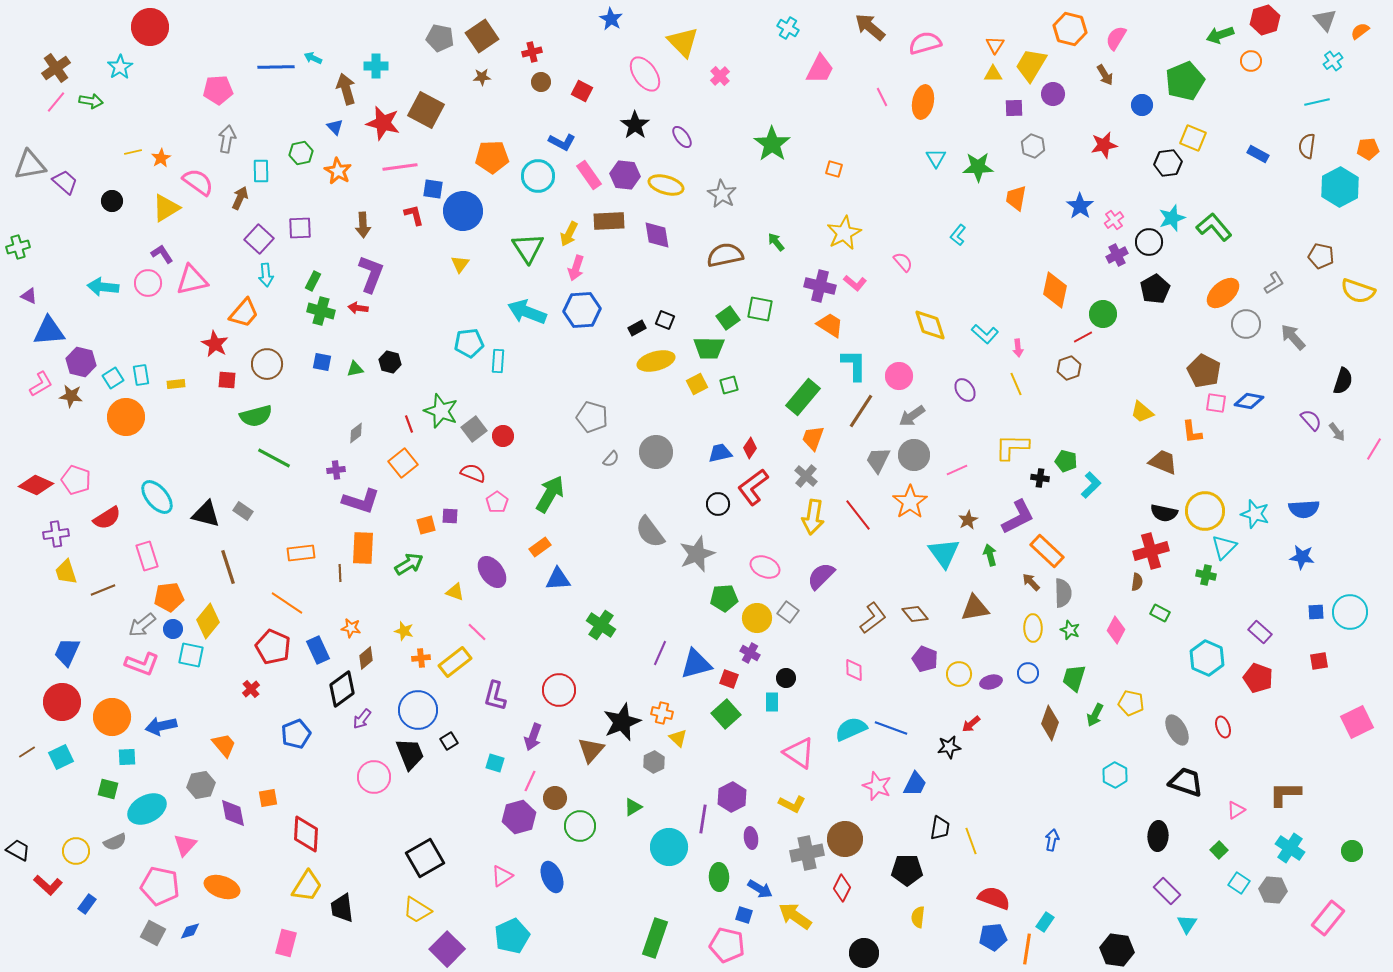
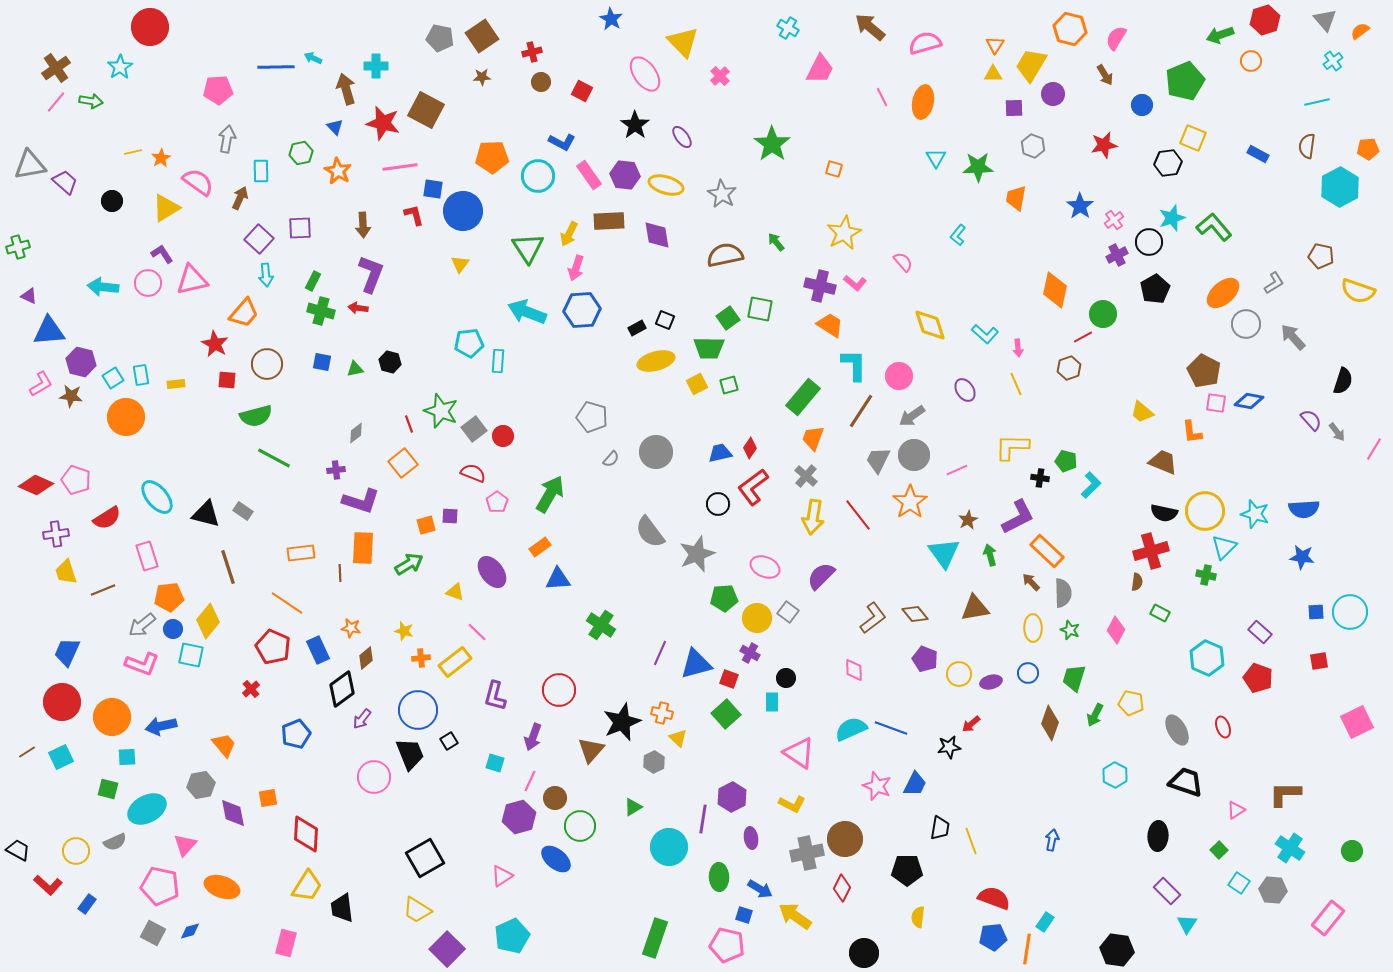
blue ellipse at (552, 877): moved 4 px right, 18 px up; rotated 28 degrees counterclockwise
